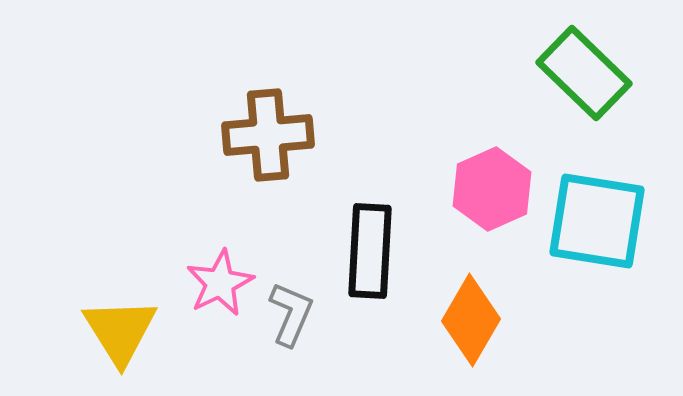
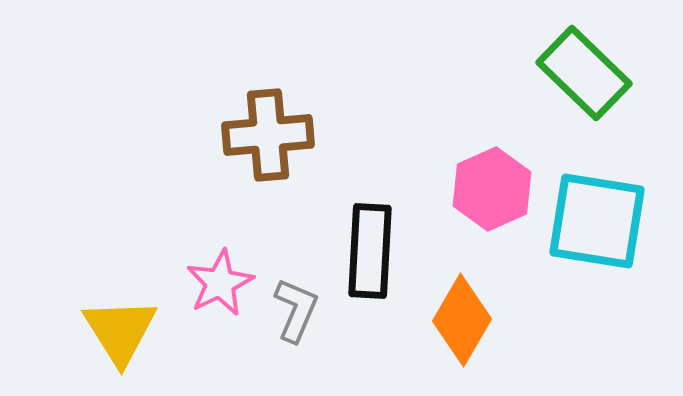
gray L-shape: moved 5 px right, 4 px up
orange diamond: moved 9 px left
